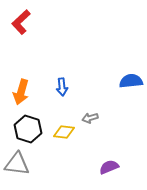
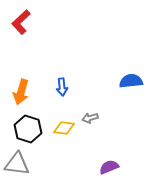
yellow diamond: moved 4 px up
